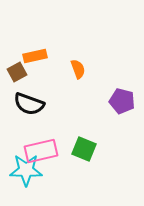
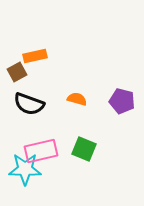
orange semicircle: moved 1 px left, 30 px down; rotated 54 degrees counterclockwise
cyan star: moved 1 px left, 1 px up
